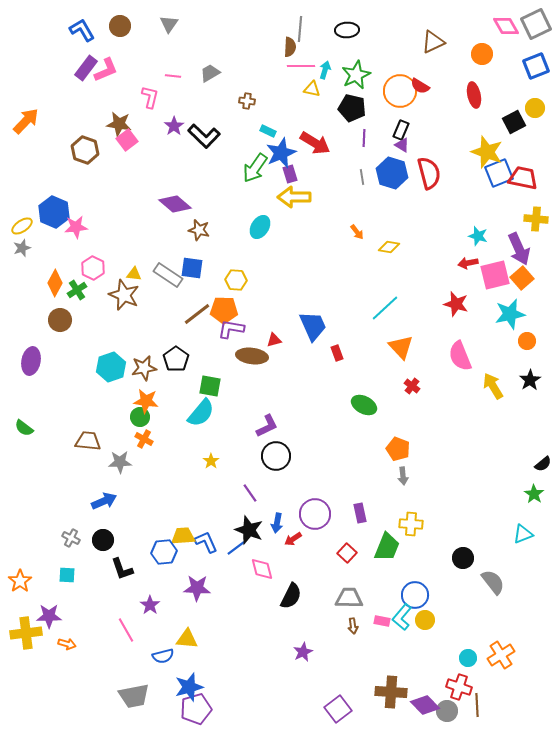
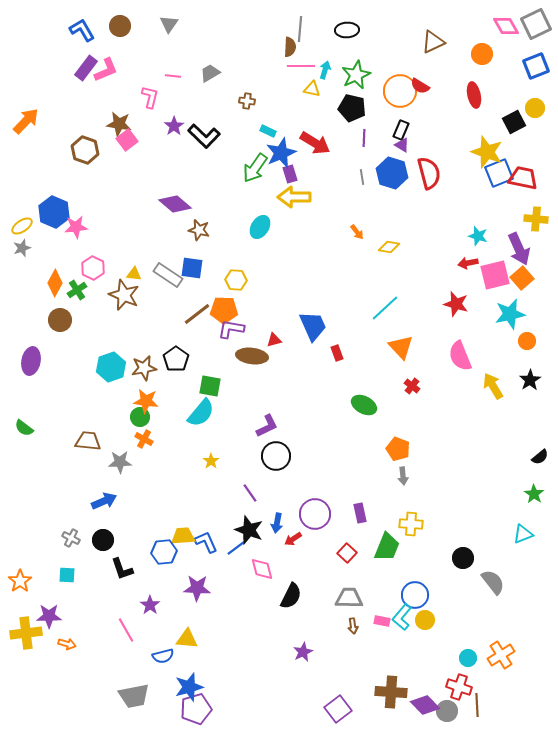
black semicircle at (543, 464): moved 3 px left, 7 px up
